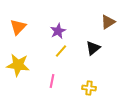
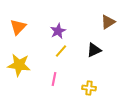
black triangle: moved 1 px right, 2 px down; rotated 14 degrees clockwise
yellow star: moved 1 px right
pink line: moved 2 px right, 2 px up
